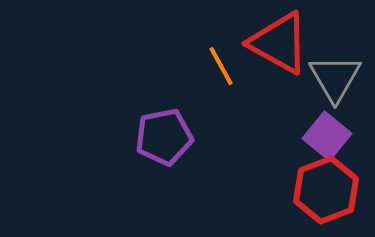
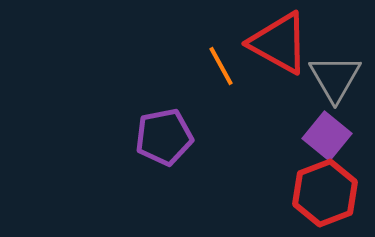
red hexagon: moved 1 px left, 3 px down
